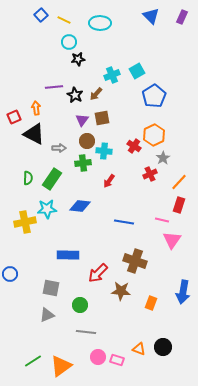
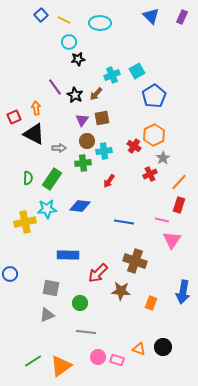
purple line at (54, 87): moved 1 px right; rotated 60 degrees clockwise
cyan cross at (104, 151): rotated 14 degrees counterclockwise
green circle at (80, 305): moved 2 px up
